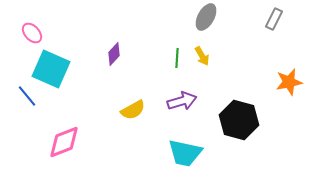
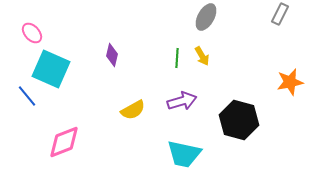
gray rectangle: moved 6 px right, 5 px up
purple diamond: moved 2 px left, 1 px down; rotated 30 degrees counterclockwise
orange star: moved 1 px right
cyan trapezoid: moved 1 px left, 1 px down
